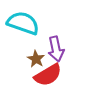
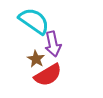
cyan semicircle: moved 11 px right, 2 px up; rotated 16 degrees clockwise
purple arrow: moved 3 px left, 5 px up
